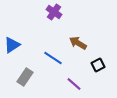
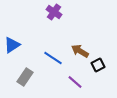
brown arrow: moved 2 px right, 8 px down
purple line: moved 1 px right, 2 px up
